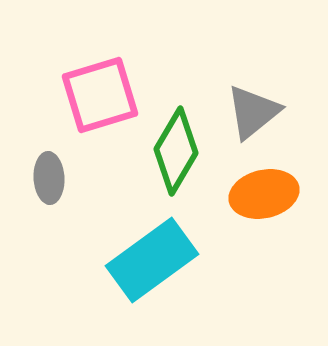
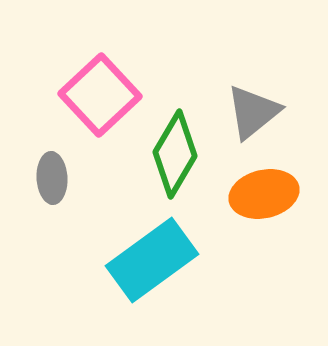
pink square: rotated 26 degrees counterclockwise
green diamond: moved 1 px left, 3 px down
gray ellipse: moved 3 px right
